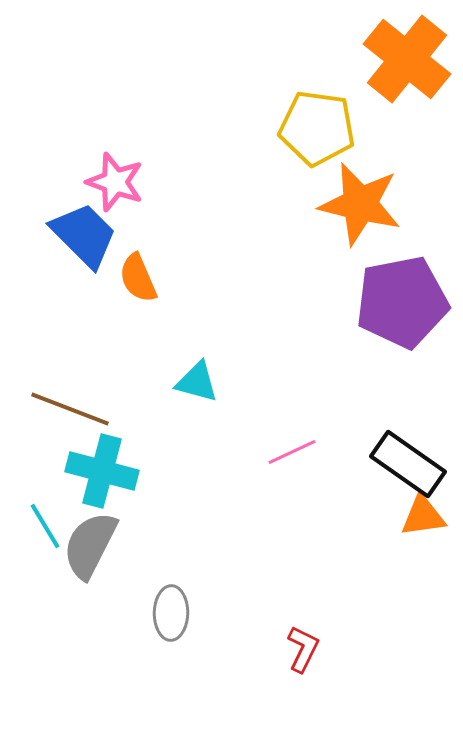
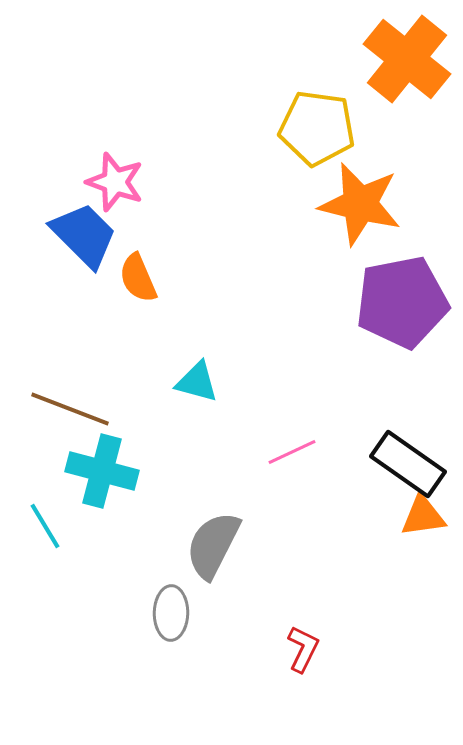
gray semicircle: moved 123 px right
